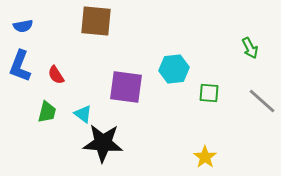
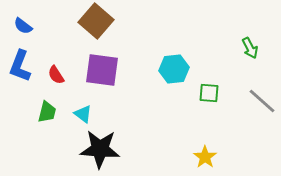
brown square: rotated 36 degrees clockwise
blue semicircle: rotated 48 degrees clockwise
purple square: moved 24 px left, 17 px up
black star: moved 3 px left, 6 px down
